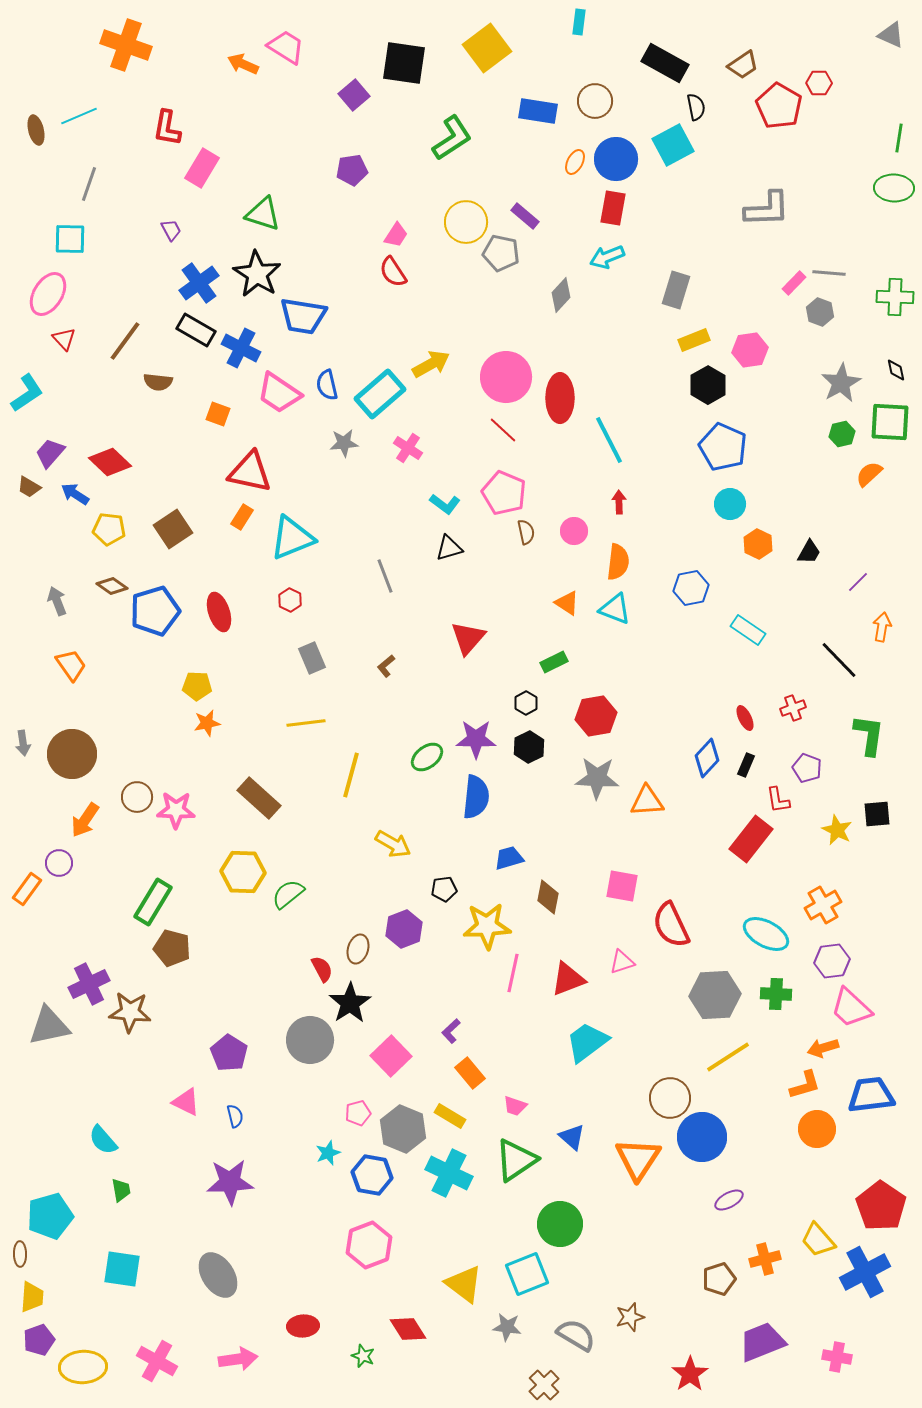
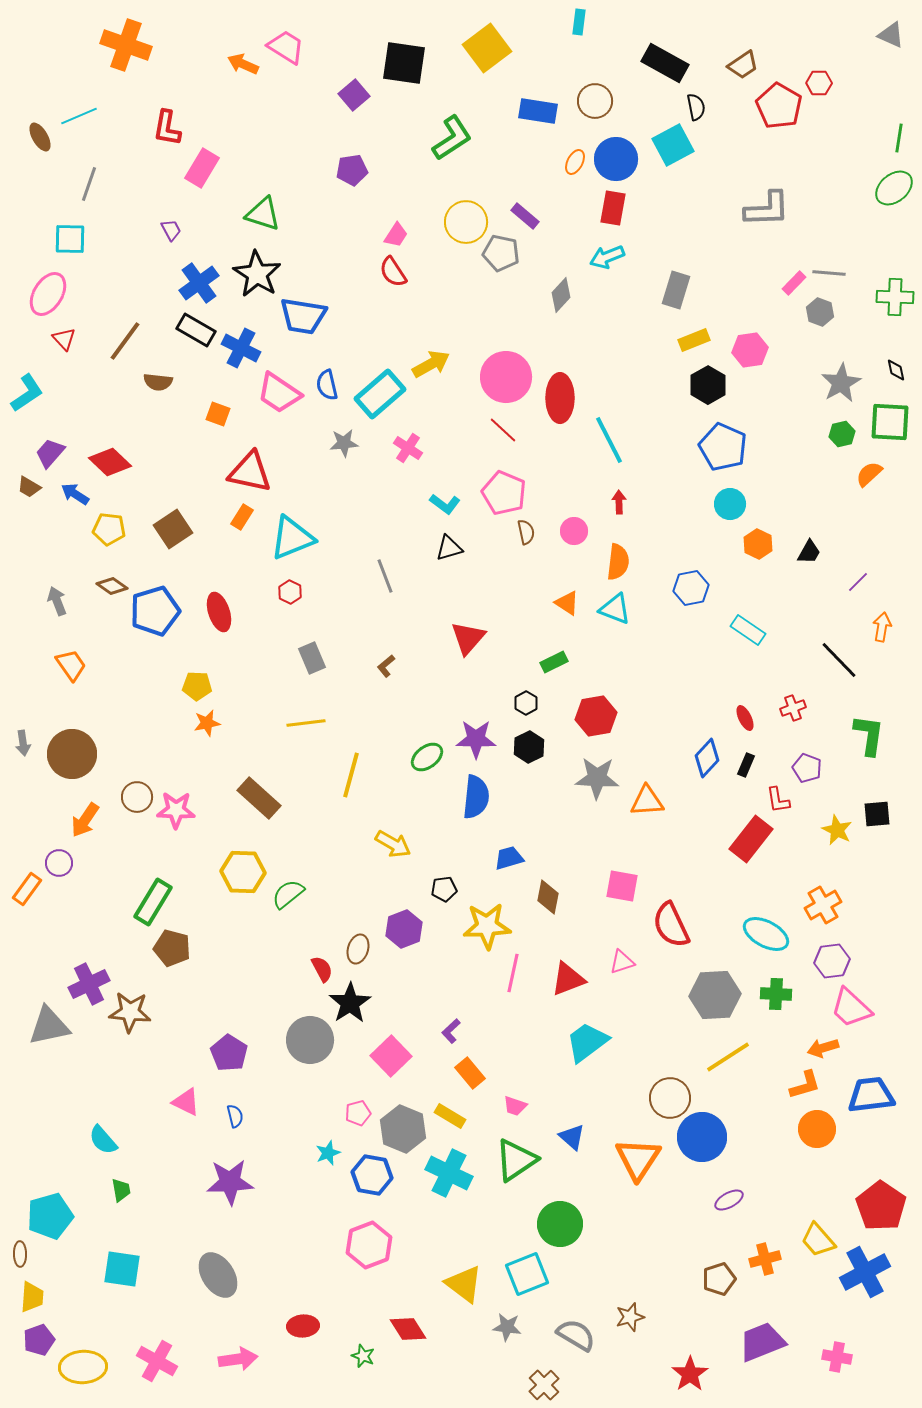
brown ellipse at (36, 130): moved 4 px right, 7 px down; rotated 16 degrees counterclockwise
green ellipse at (894, 188): rotated 42 degrees counterclockwise
red hexagon at (290, 600): moved 8 px up
